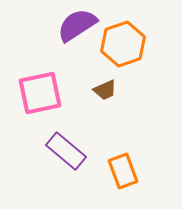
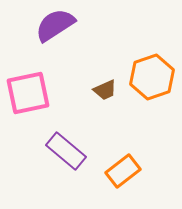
purple semicircle: moved 22 px left
orange hexagon: moved 29 px right, 33 px down
pink square: moved 12 px left
orange rectangle: rotated 72 degrees clockwise
